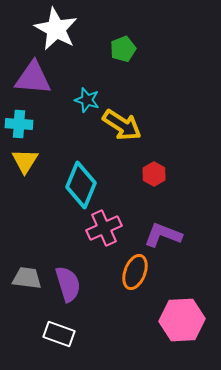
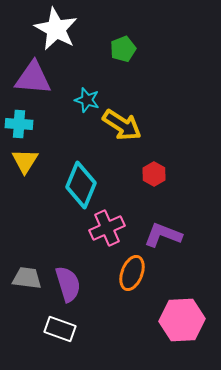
pink cross: moved 3 px right
orange ellipse: moved 3 px left, 1 px down
white rectangle: moved 1 px right, 5 px up
